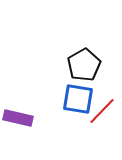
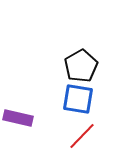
black pentagon: moved 3 px left, 1 px down
red line: moved 20 px left, 25 px down
